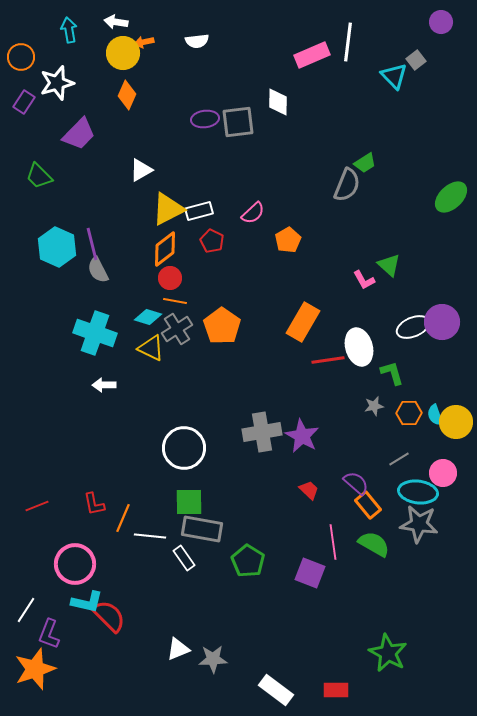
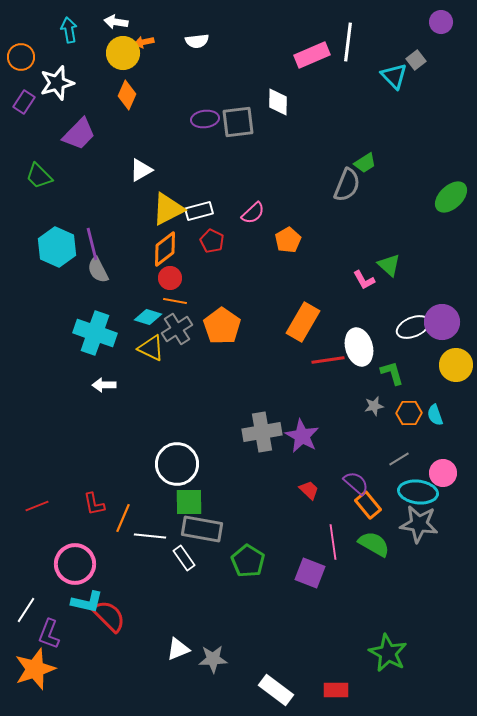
yellow circle at (456, 422): moved 57 px up
white circle at (184, 448): moved 7 px left, 16 px down
